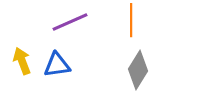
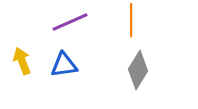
blue triangle: moved 7 px right
